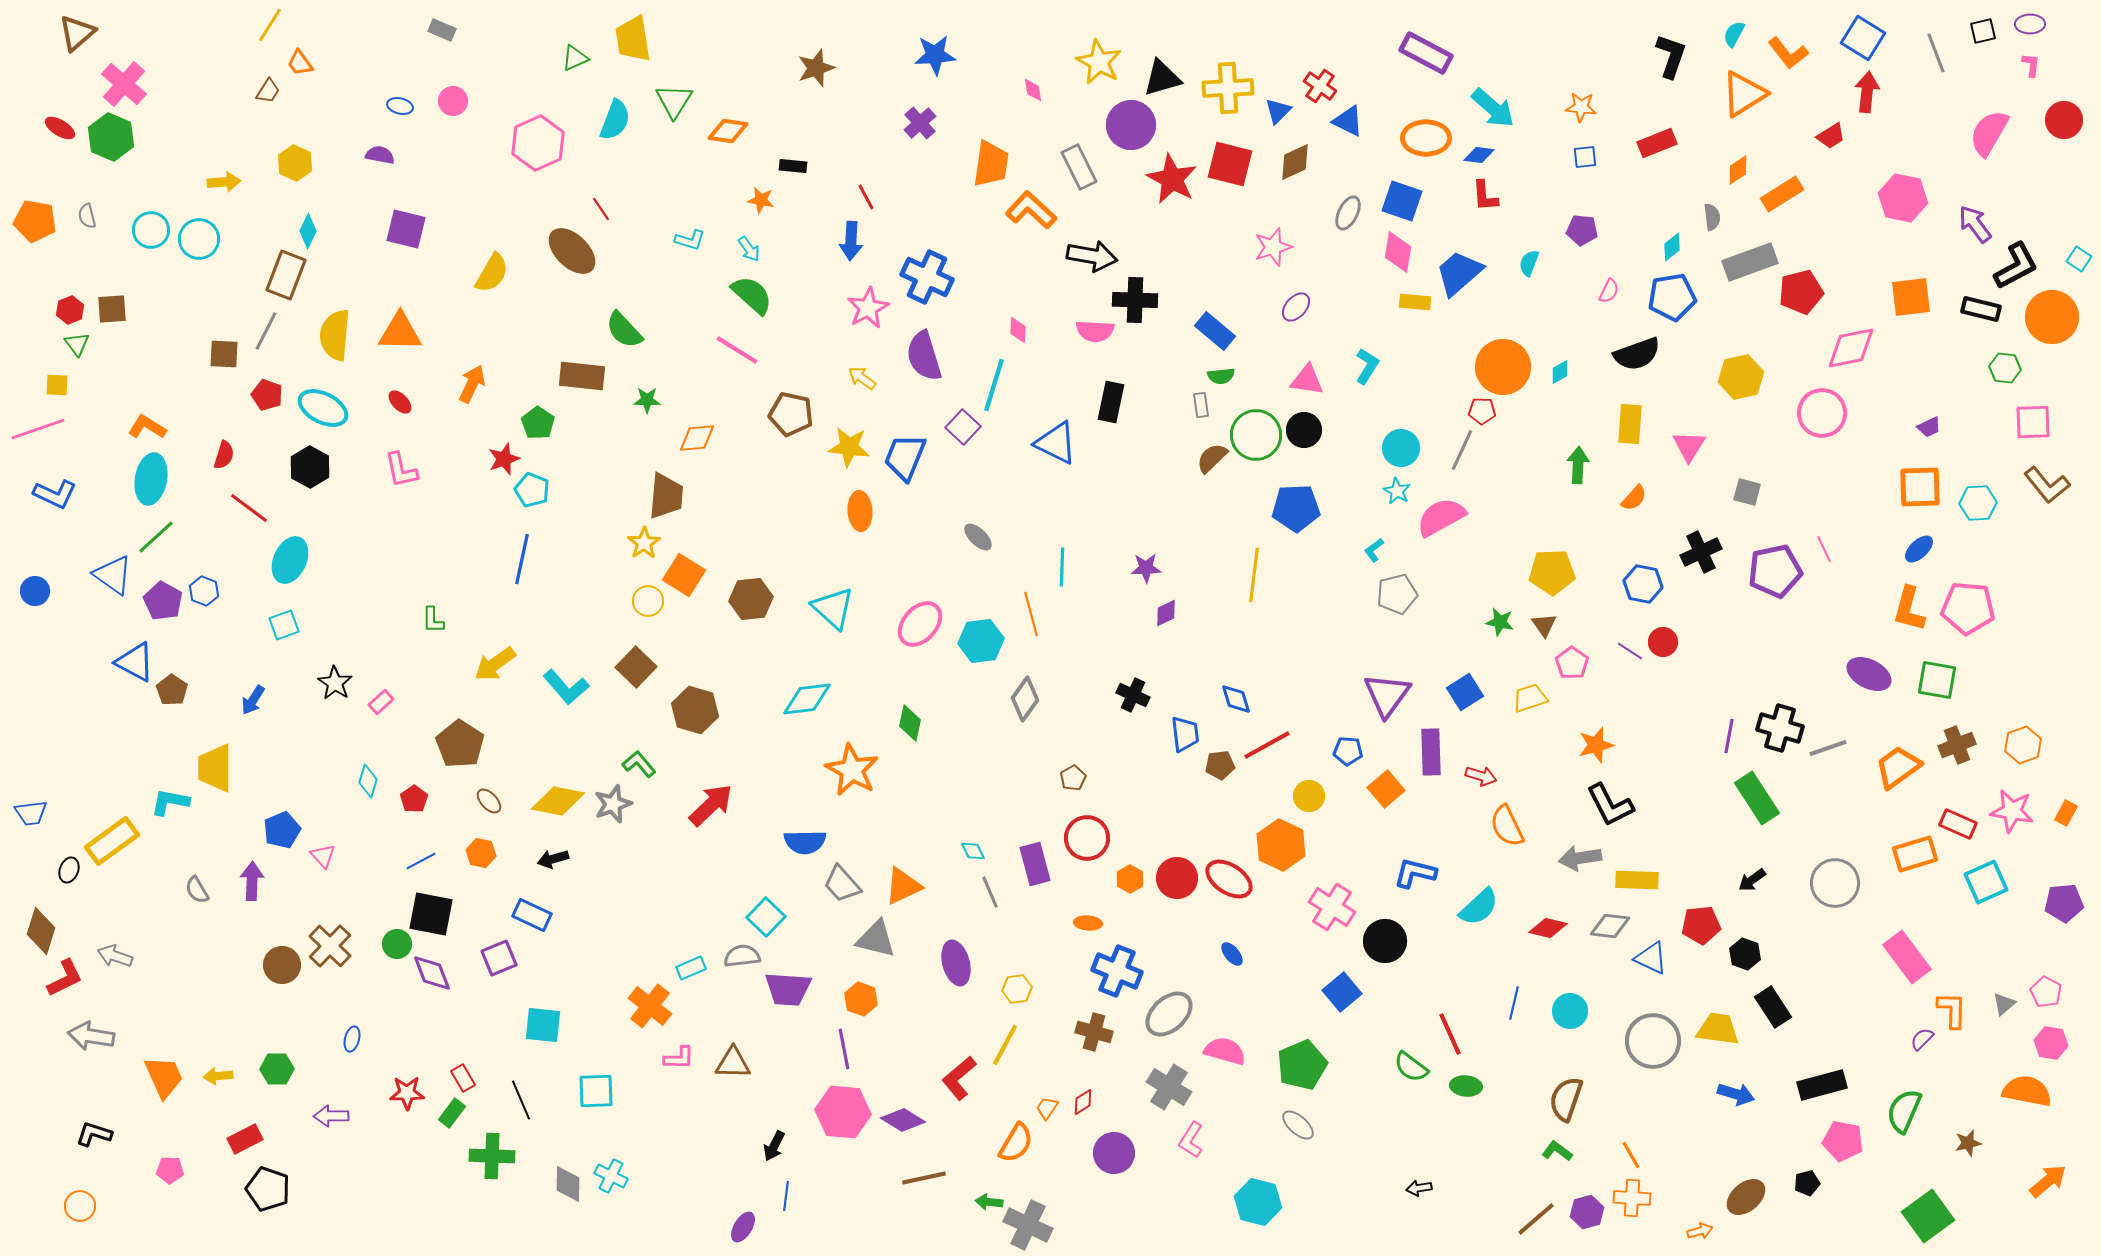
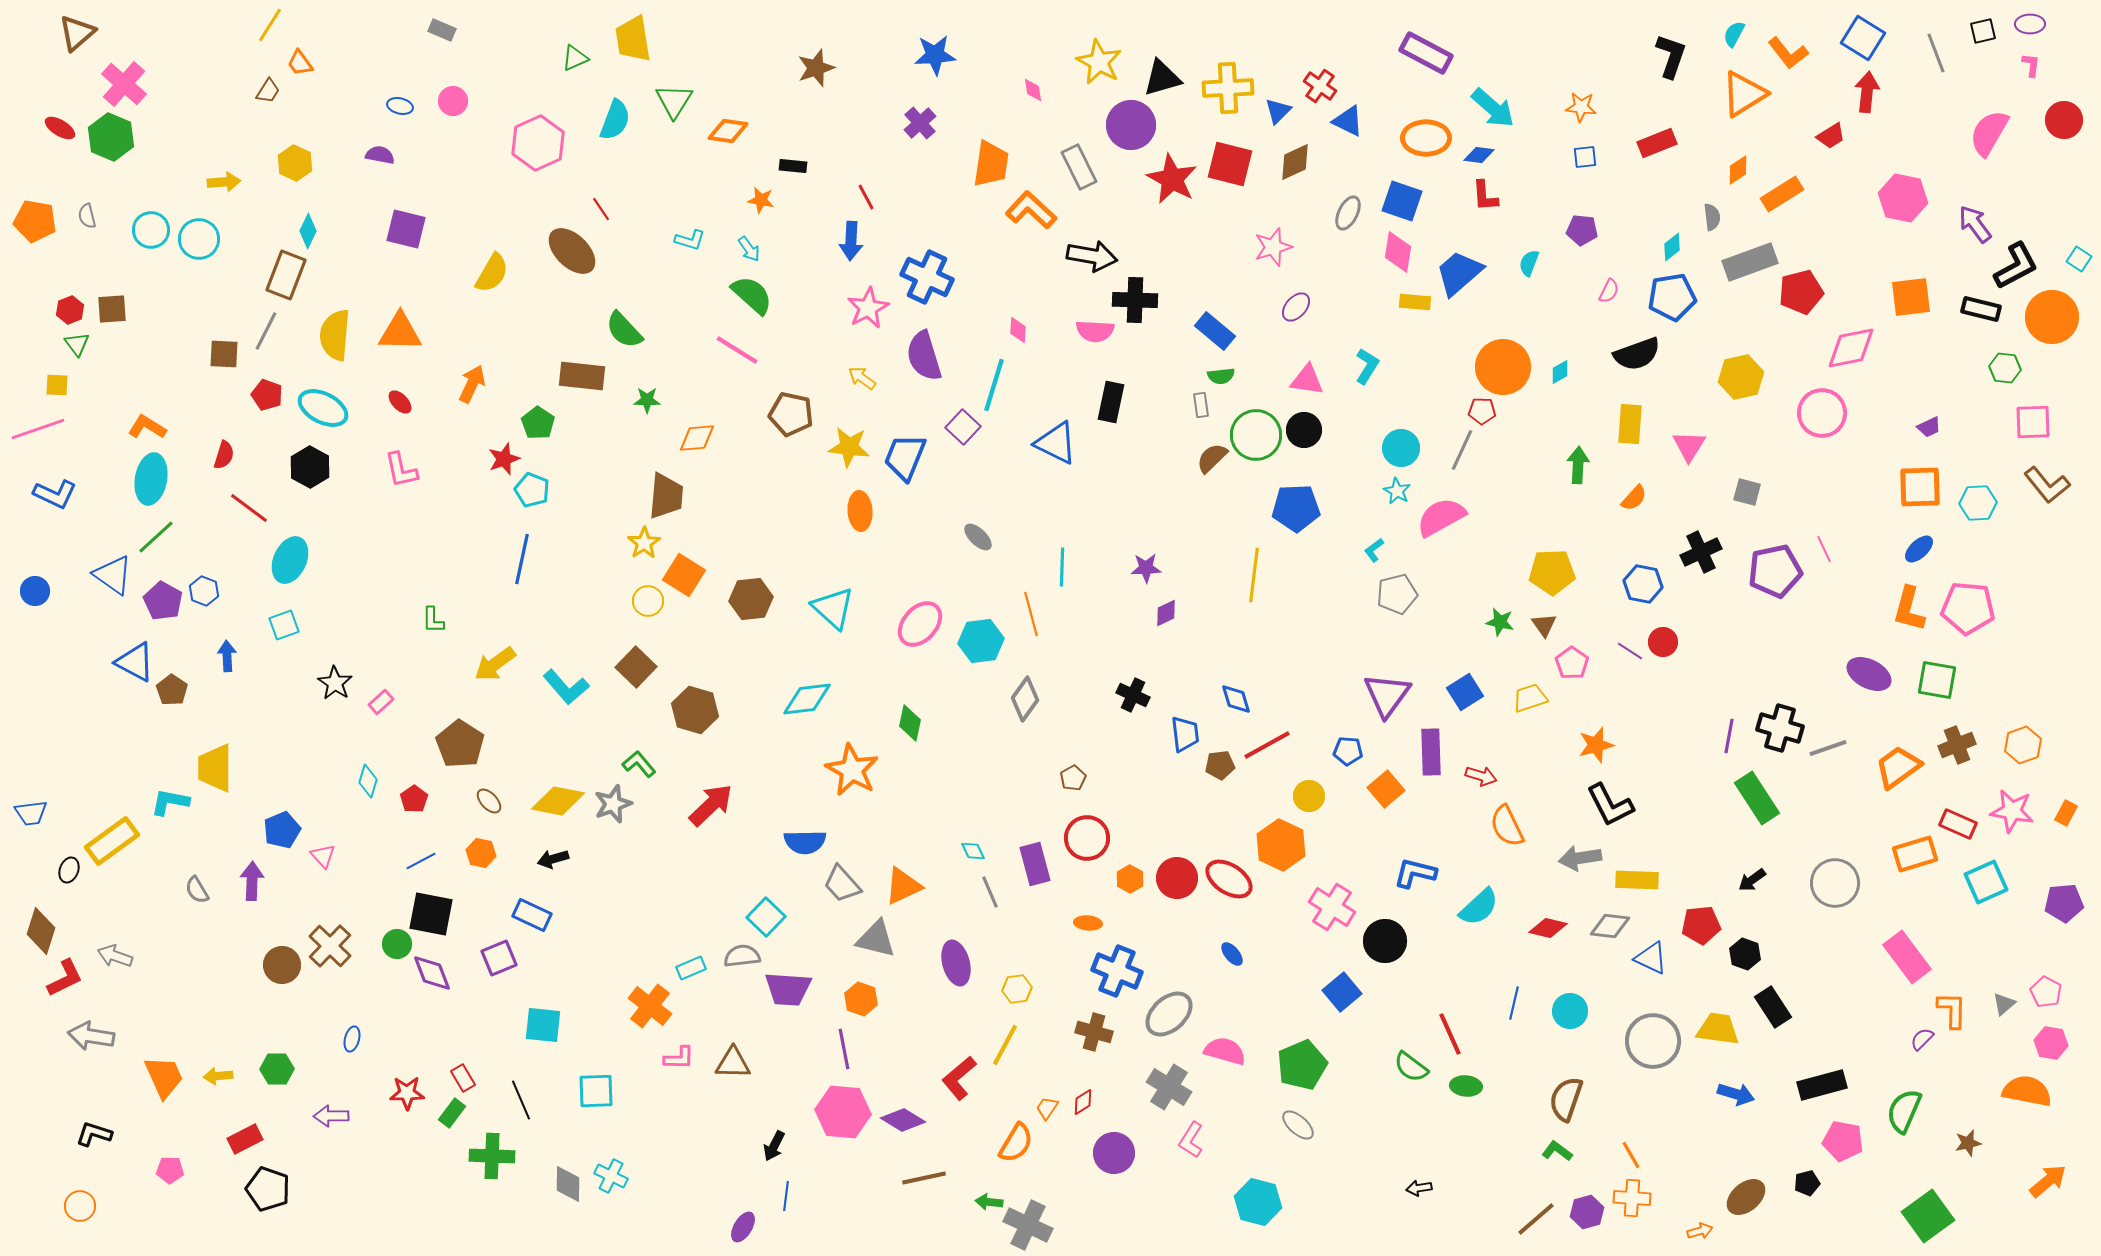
blue arrow at (253, 700): moved 26 px left, 44 px up; rotated 144 degrees clockwise
